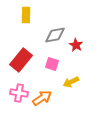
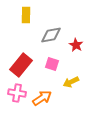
gray diamond: moved 4 px left
red rectangle: moved 5 px down
pink cross: moved 2 px left
